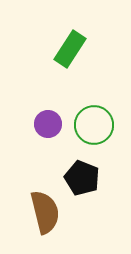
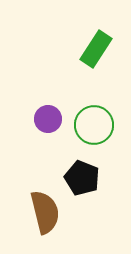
green rectangle: moved 26 px right
purple circle: moved 5 px up
